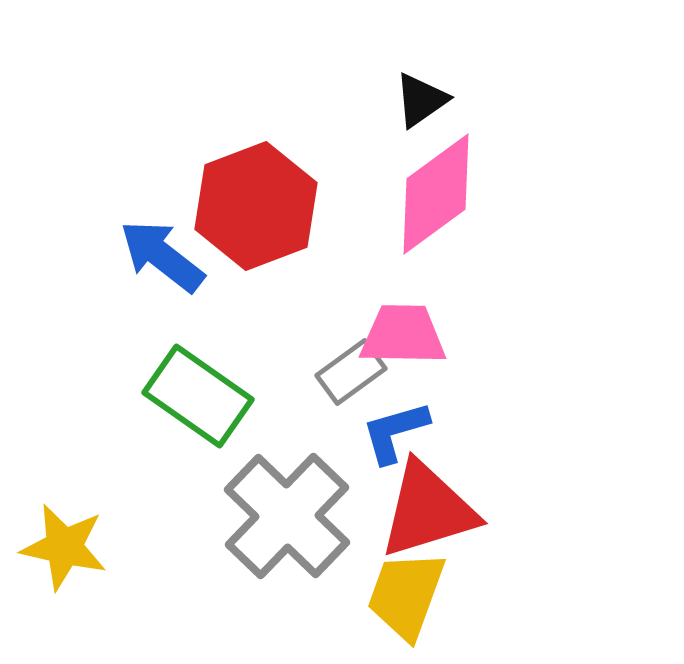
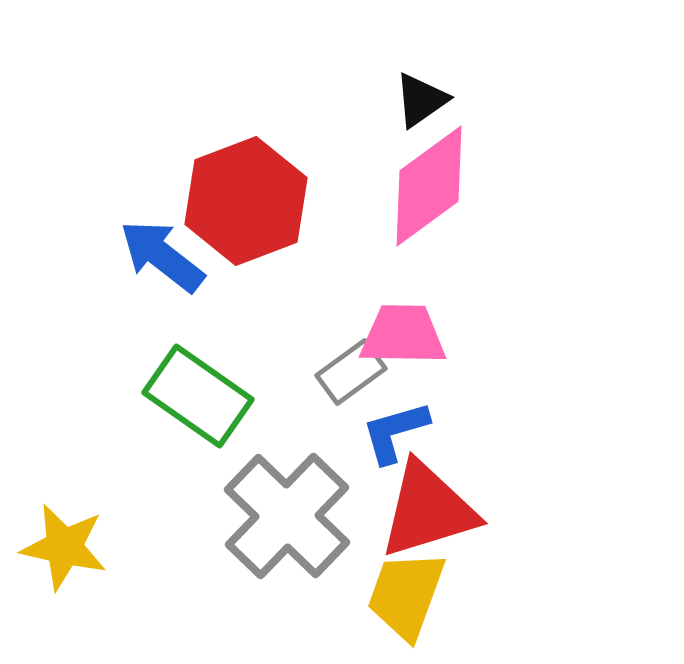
pink diamond: moved 7 px left, 8 px up
red hexagon: moved 10 px left, 5 px up
